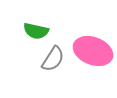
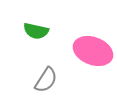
gray semicircle: moved 7 px left, 21 px down
